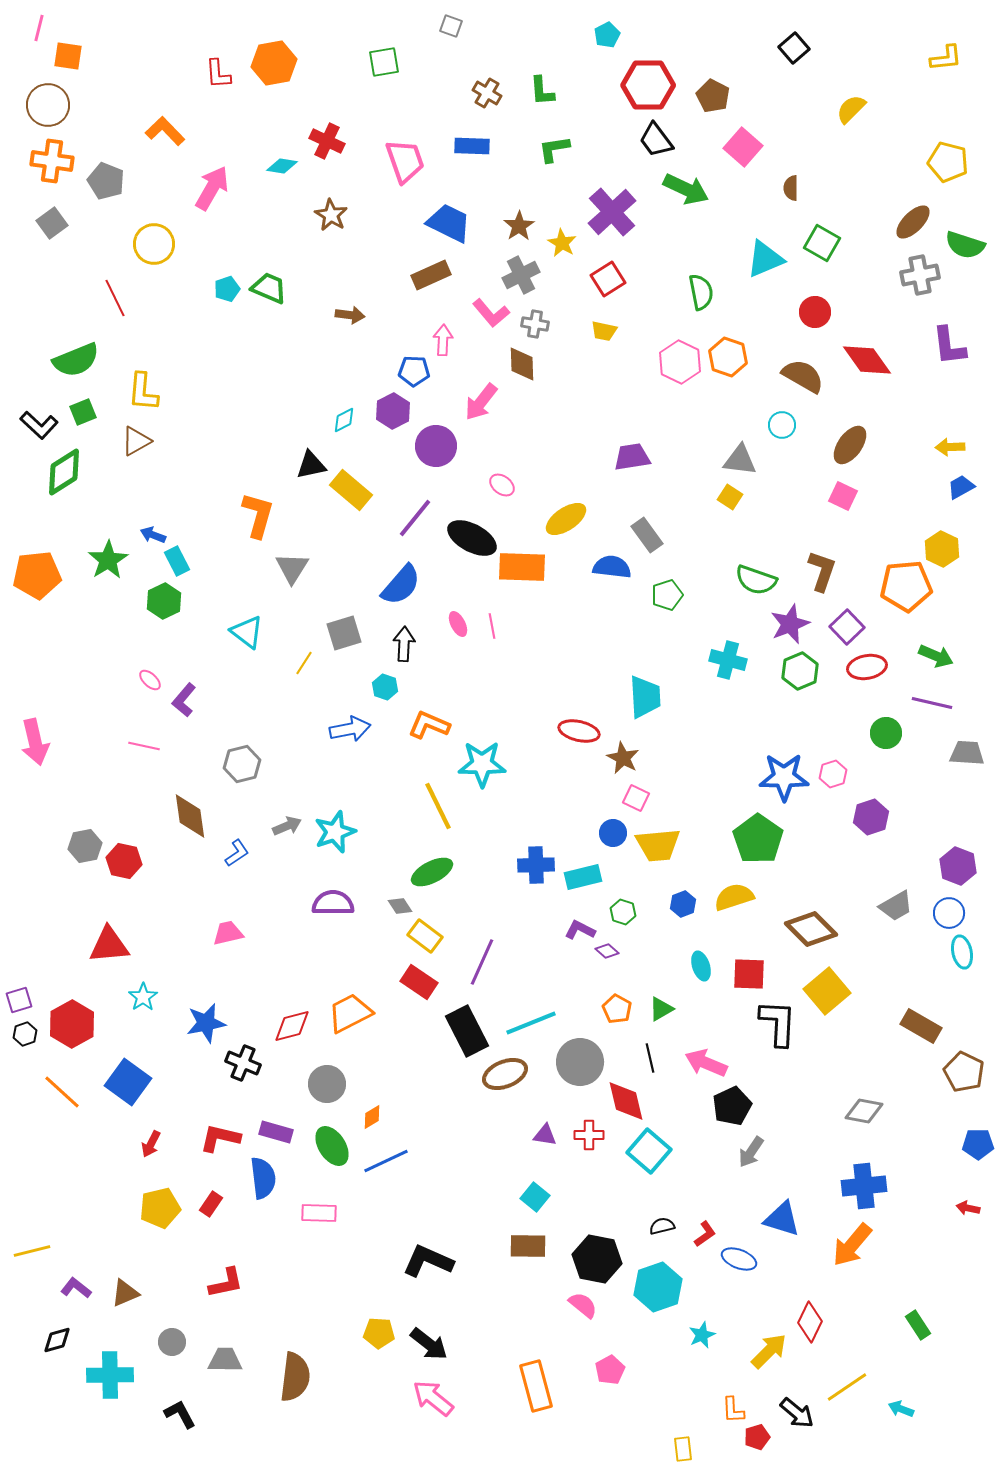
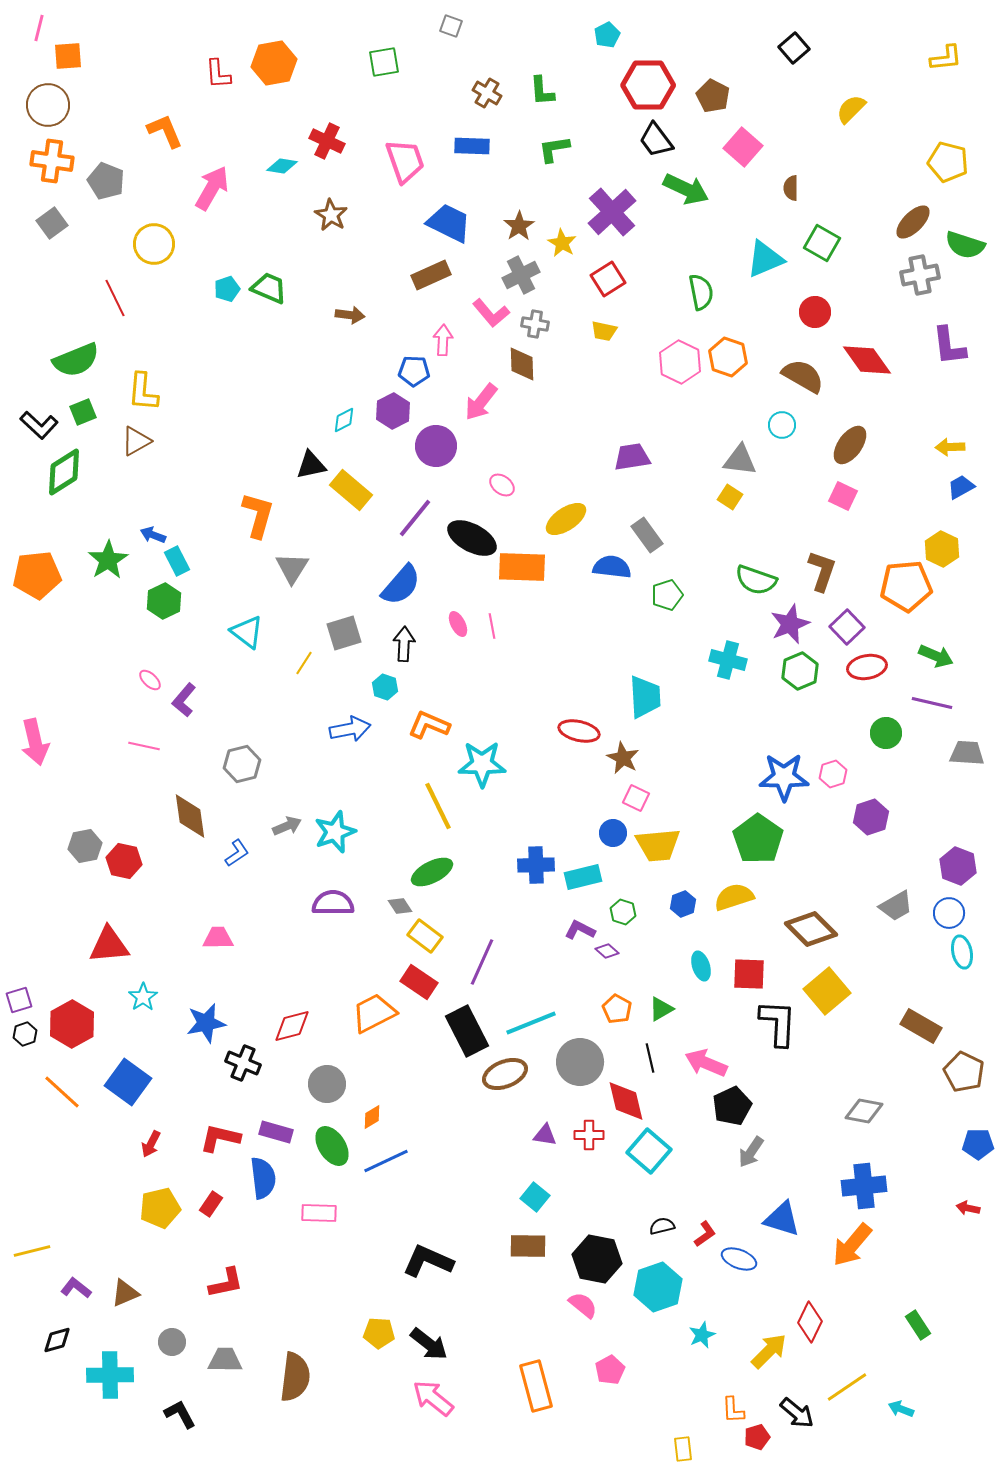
orange square at (68, 56): rotated 12 degrees counterclockwise
orange L-shape at (165, 131): rotated 21 degrees clockwise
pink trapezoid at (228, 933): moved 10 px left, 5 px down; rotated 12 degrees clockwise
orange trapezoid at (350, 1013): moved 24 px right
